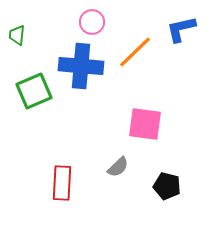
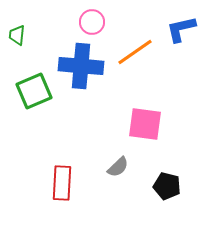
orange line: rotated 9 degrees clockwise
